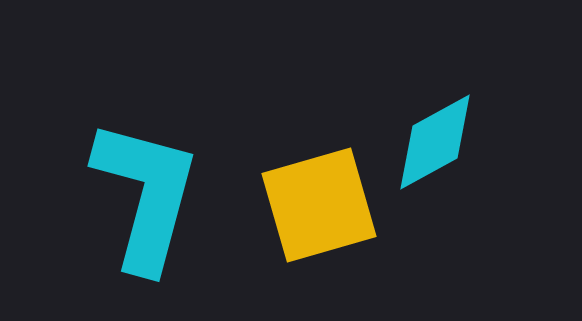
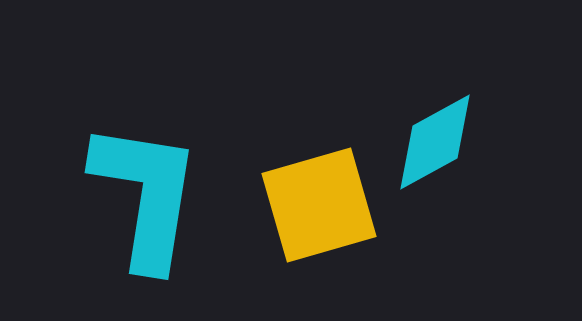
cyan L-shape: rotated 6 degrees counterclockwise
